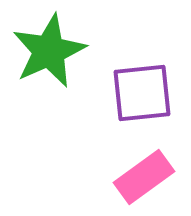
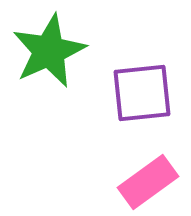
pink rectangle: moved 4 px right, 5 px down
